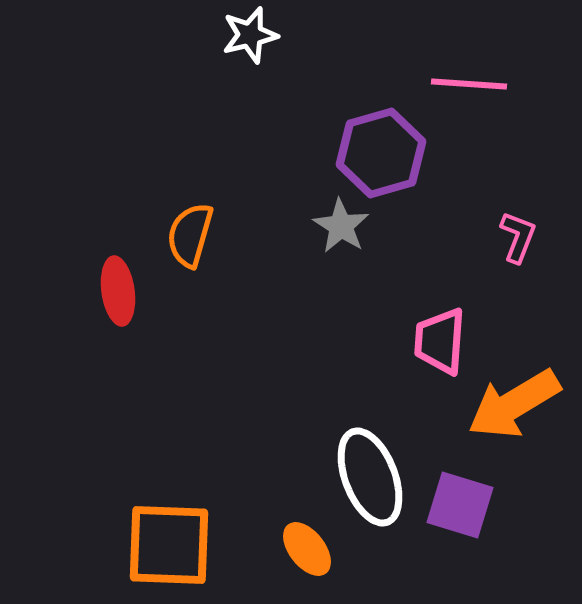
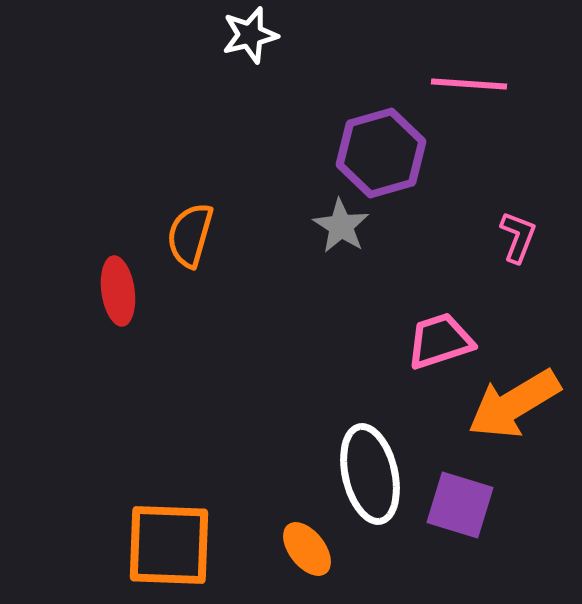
pink trapezoid: rotated 68 degrees clockwise
white ellipse: moved 3 px up; rotated 8 degrees clockwise
